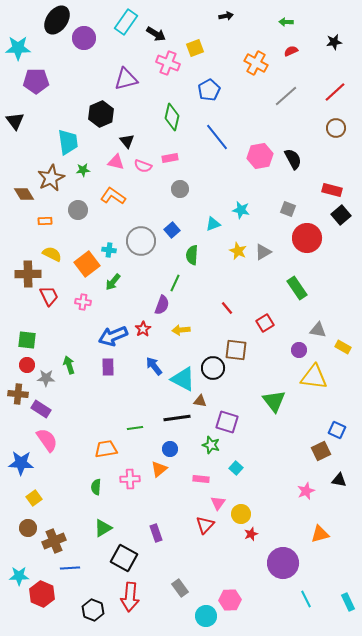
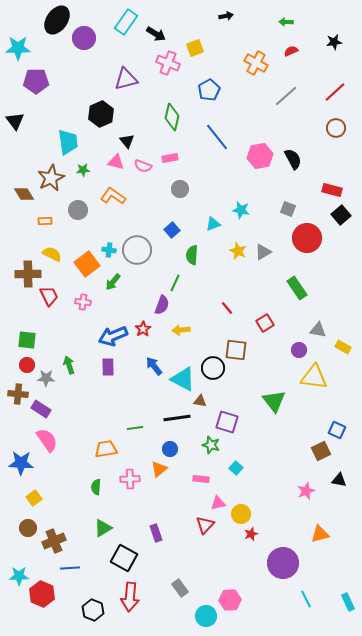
gray circle at (141, 241): moved 4 px left, 9 px down
pink triangle at (218, 503): rotated 42 degrees clockwise
